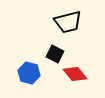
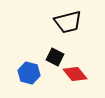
black square: moved 3 px down
